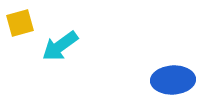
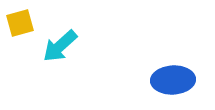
cyan arrow: rotated 6 degrees counterclockwise
